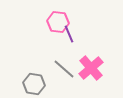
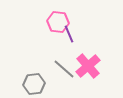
pink cross: moved 3 px left, 2 px up
gray hexagon: rotated 15 degrees counterclockwise
